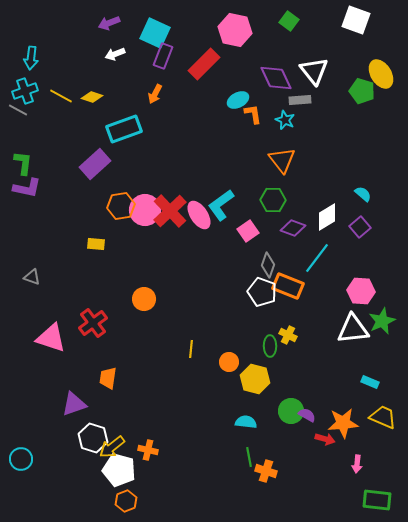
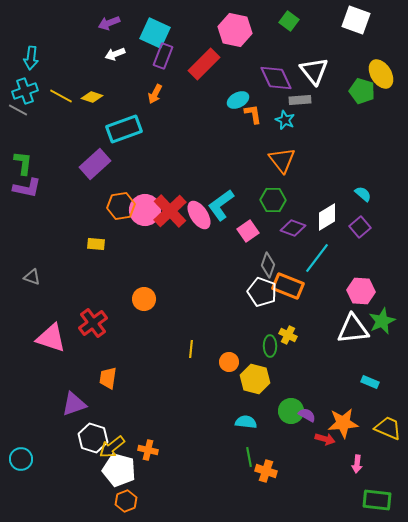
yellow trapezoid at (383, 417): moved 5 px right, 11 px down
